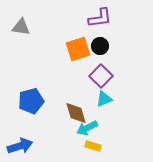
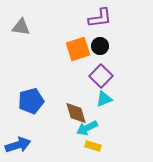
blue arrow: moved 2 px left, 1 px up
